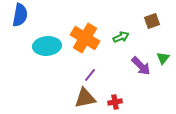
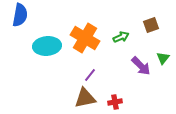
brown square: moved 1 px left, 4 px down
